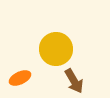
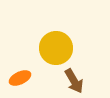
yellow circle: moved 1 px up
